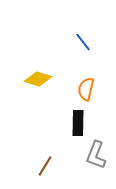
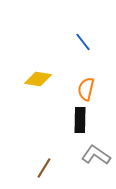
yellow diamond: rotated 8 degrees counterclockwise
black rectangle: moved 2 px right, 3 px up
gray L-shape: rotated 104 degrees clockwise
brown line: moved 1 px left, 2 px down
